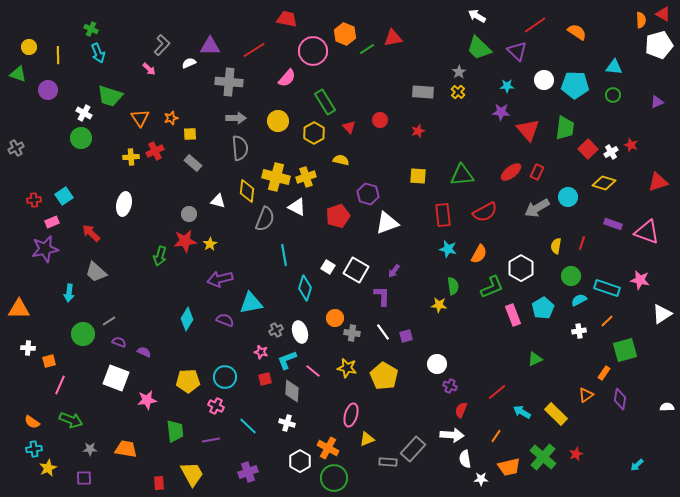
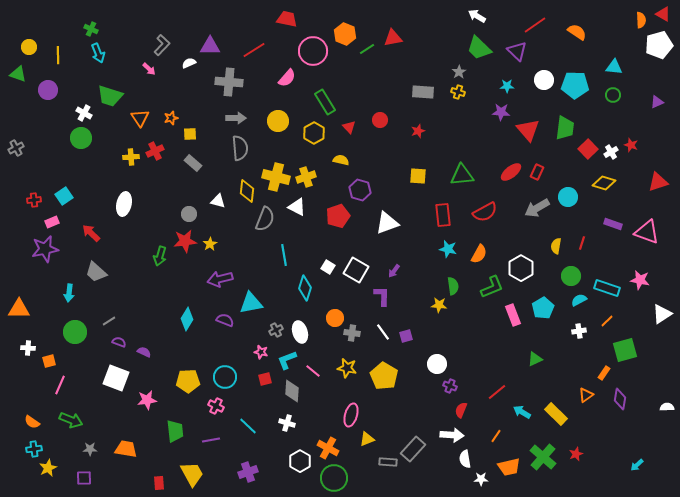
yellow cross at (458, 92): rotated 24 degrees counterclockwise
purple hexagon at (368, 194): moved 8 px left, 4 px up
green circle at (83, 334): moved 8 px left, 2 px up
